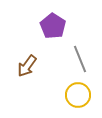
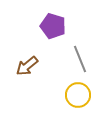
purple pentagon: rotated 15 degrees counterclockwise
brown arrow: rotated 15 degrees clockwise
